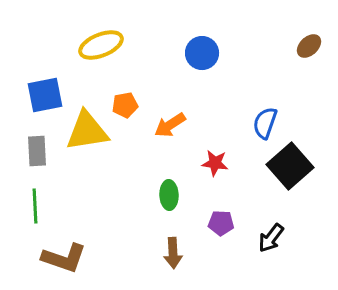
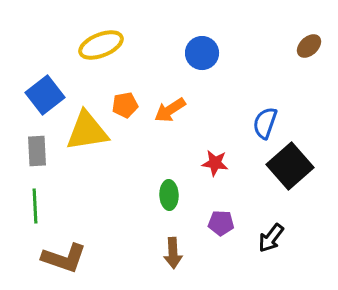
blue square: rotated 27 degrees counterclockwise
orange arrow: moved 15 px up
